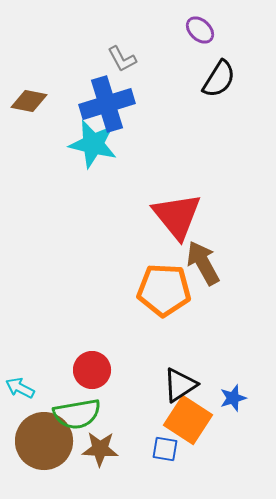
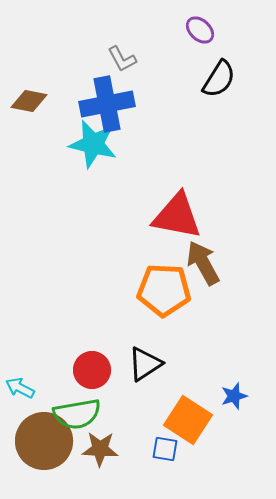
blue cross: rotated 6 degrees clockwise
red triangle: rotated 40 degrees counterclockwise
black triangle: moved 35 px left, 21 px up
blue star: moved 1 px right, 2 px up
